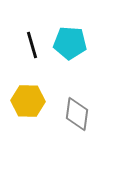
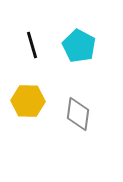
cyan pentagon: moved 9 px right, 3 px down; rotated 24 degrees clockwise
gray diamond: moved 1 px right
